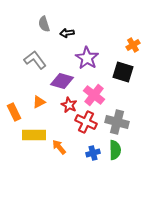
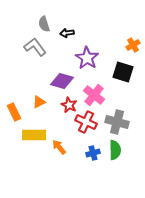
gray L-shape: moved 13 px up
